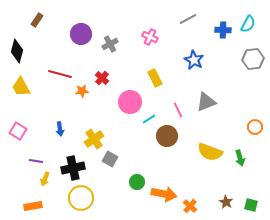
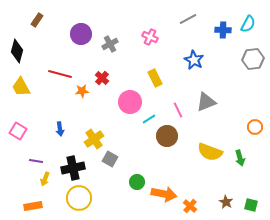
yellow circle: moved 2 px left
